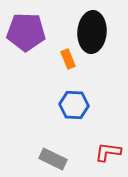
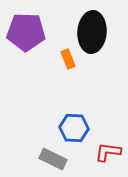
blue hexagon: moved 23 px down
